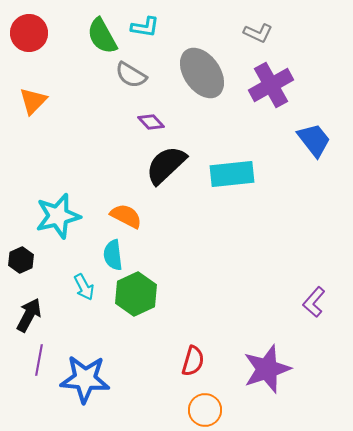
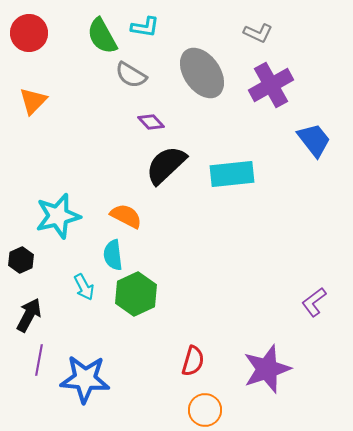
purple L-shape: rotated 12 degrees clockwise
